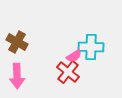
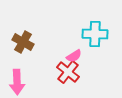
brown cross: moved 6 px right
cyan cross: moved 4 px right, 13 px up
pink arrow: moved 6 px down
